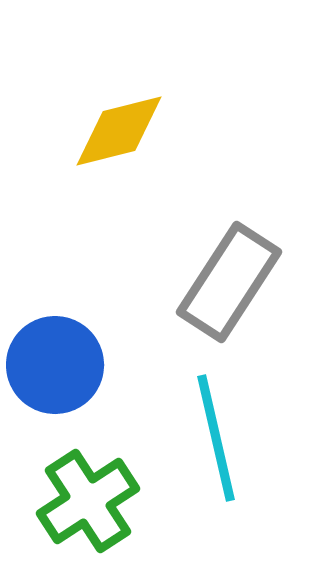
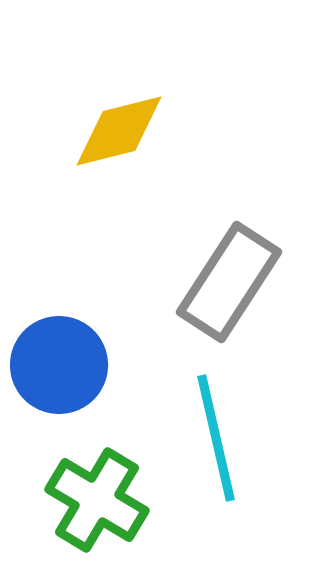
blue circle: moved 4 px right
green cross: moved 9 px right, 1 px up; rotated 26 degrees counterclockwise
